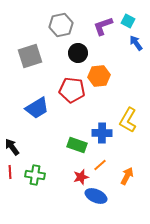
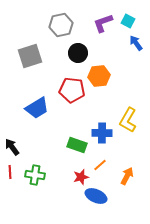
purple L-shape: moved 3 px up
